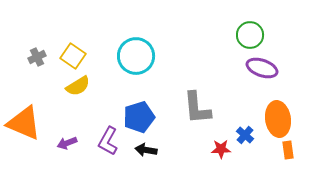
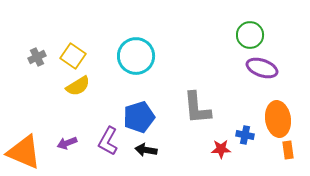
orange triangle: moved 29 px down
blue cross: rotated 30 degrees counterclockwise
